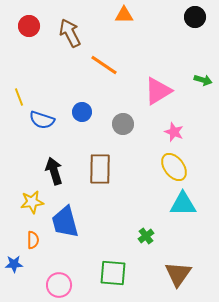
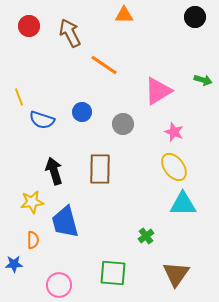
brown triangle: moved 2 px left
